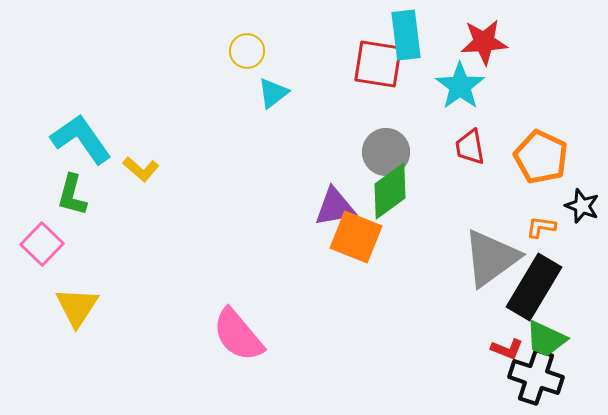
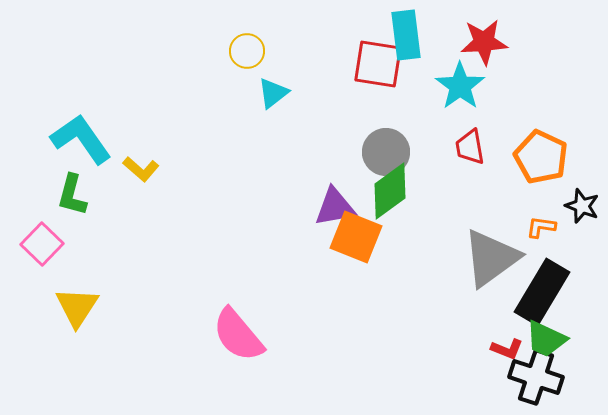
black rectangle: moved 8 px right, 5 px down
